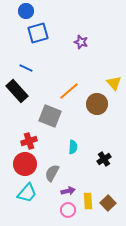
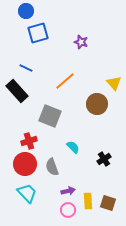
orange line: moved 4 px left, 10 px up
cyan semicircle: rotated 48 degrees counterclockwise
gray semicircle: moved 6 px up; rotated 48 degrees counterclockwise
cyan trapezoid: rotated 85 degrees counterclockwise
brown square: rotated 28 degrees counterclockwise
